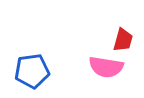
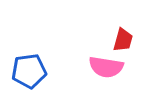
blue pentagon: moved 3 px left
